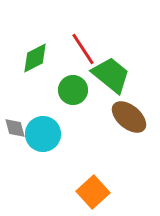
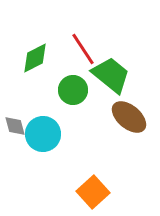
gray diamond: moved 2 px up
